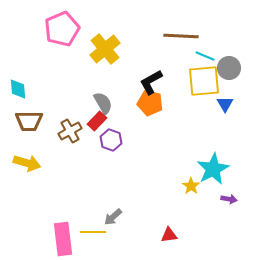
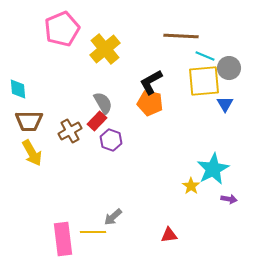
yellow arrow: moved 5 px right, 10 px up; rotated 44 degrees clockwise
